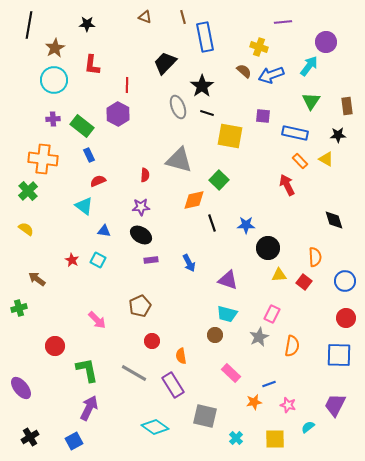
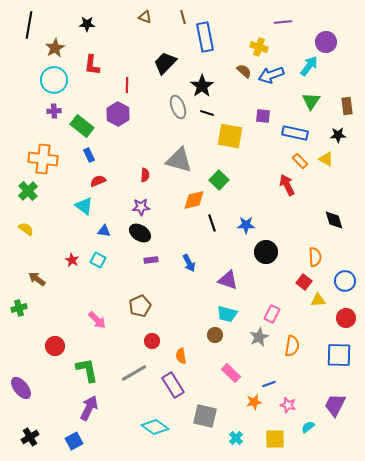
purple cross at (53, 119): moved 1 px right, 8 px up
black ellipse at (141, 235): moved 1 px left, 2 px up
black circle at (268, 248): moved 2 px left, 4 px down
yellow triangle at (279, 275): moved 39 px right, 25 px down
gray line at (134, 373): rotated 60 degrees counterclockwise
